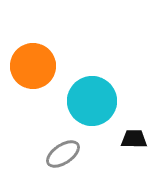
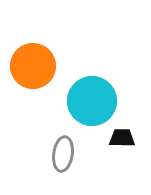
black trapezoid: moved 12 px left, 1 px up
gray ellipse: rotated 48 degrees counterclockwise
